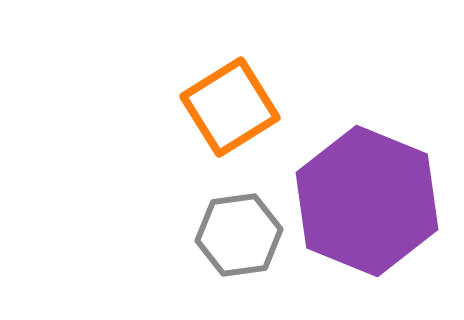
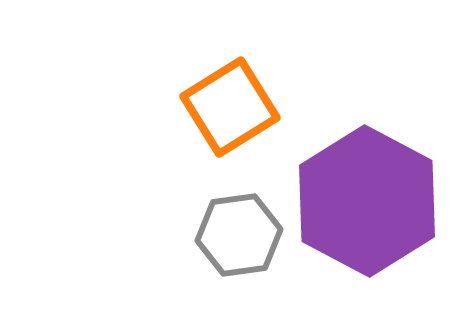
purple hexagon: rotated 6 degrees clockwise
